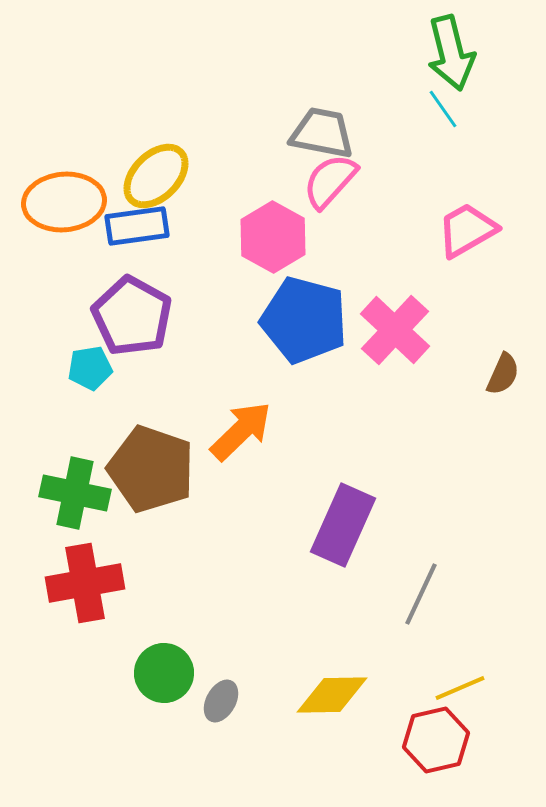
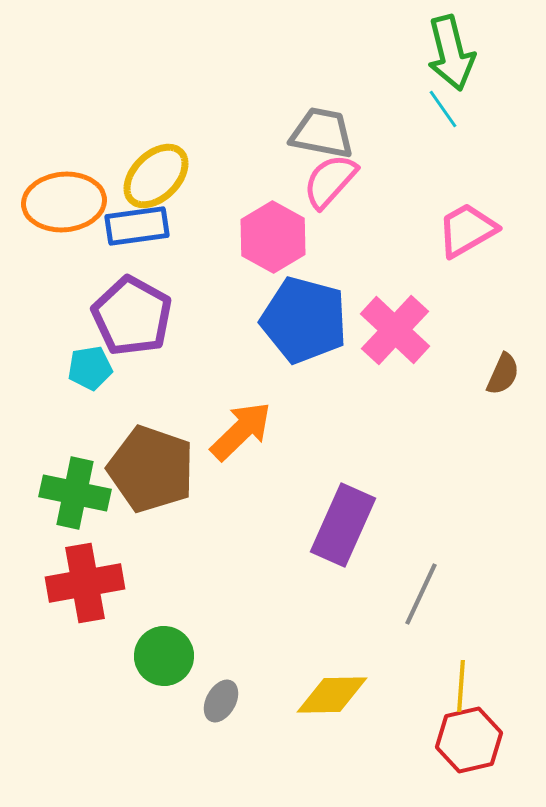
green circle: moved 17 px up
yellow line: moved 1 px right, 2 px up; rotated 63 degrees counterclockwise
red hexagon: moved 33 px right
